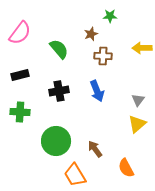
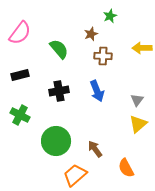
green star: rotated 24 degrees counterclockwise
gray triangle: moved 1 px left
green cross: moved 3 px down; rotated 24 degrees clockwise
yellow triangle: moved 1 px right
orange trapezoid: rotated 80 degrees clockwise
